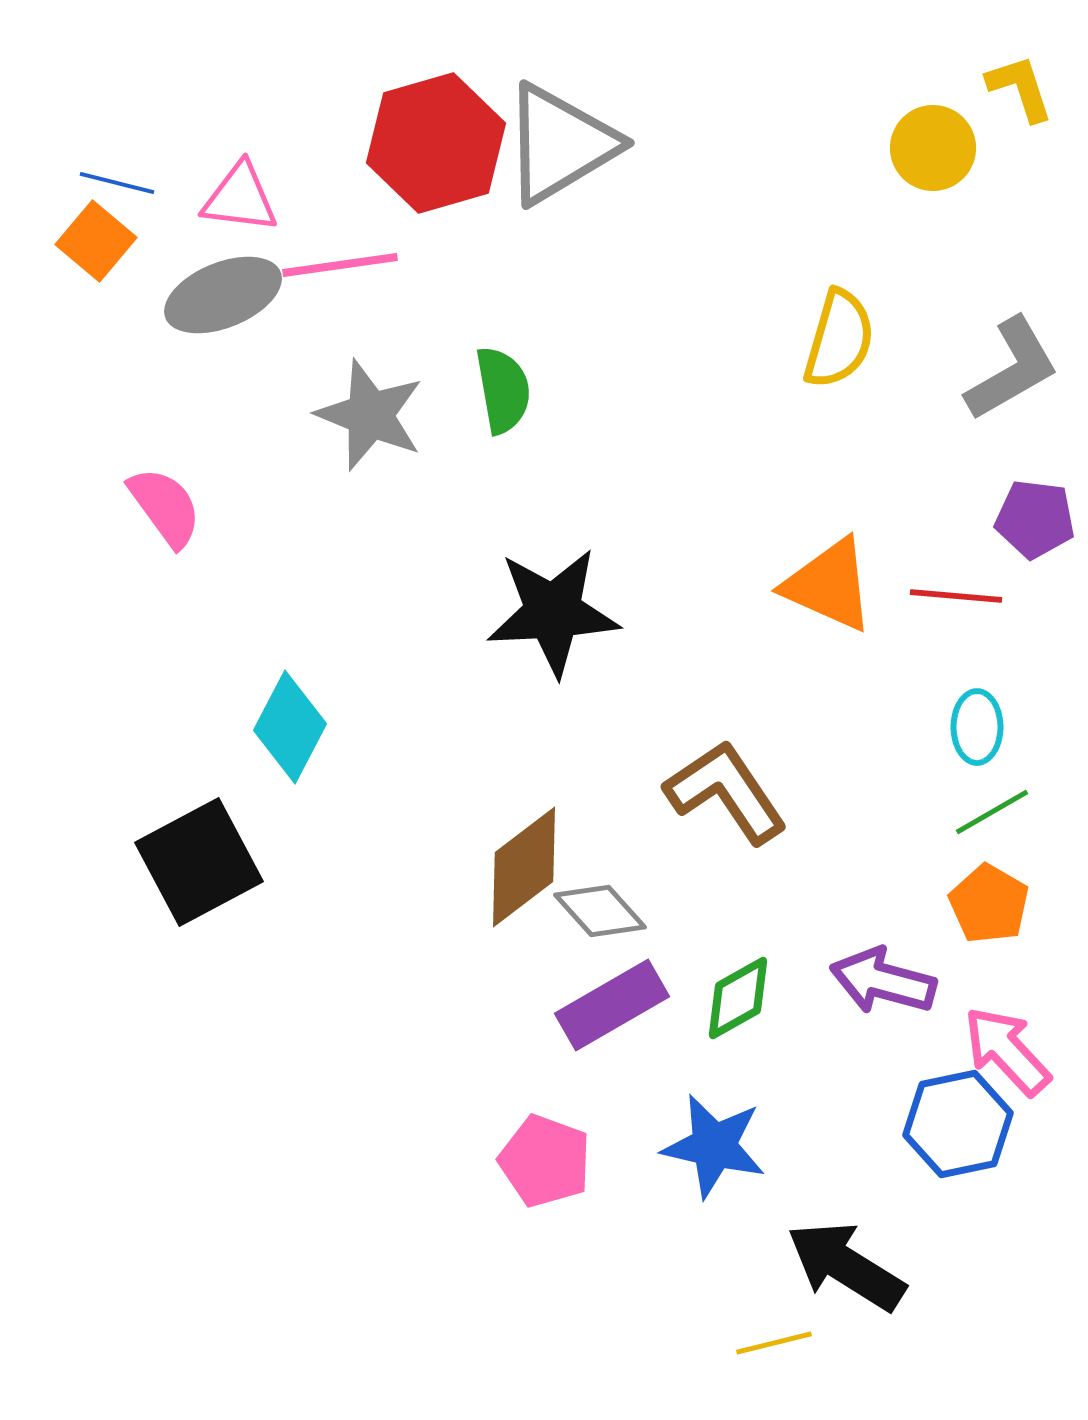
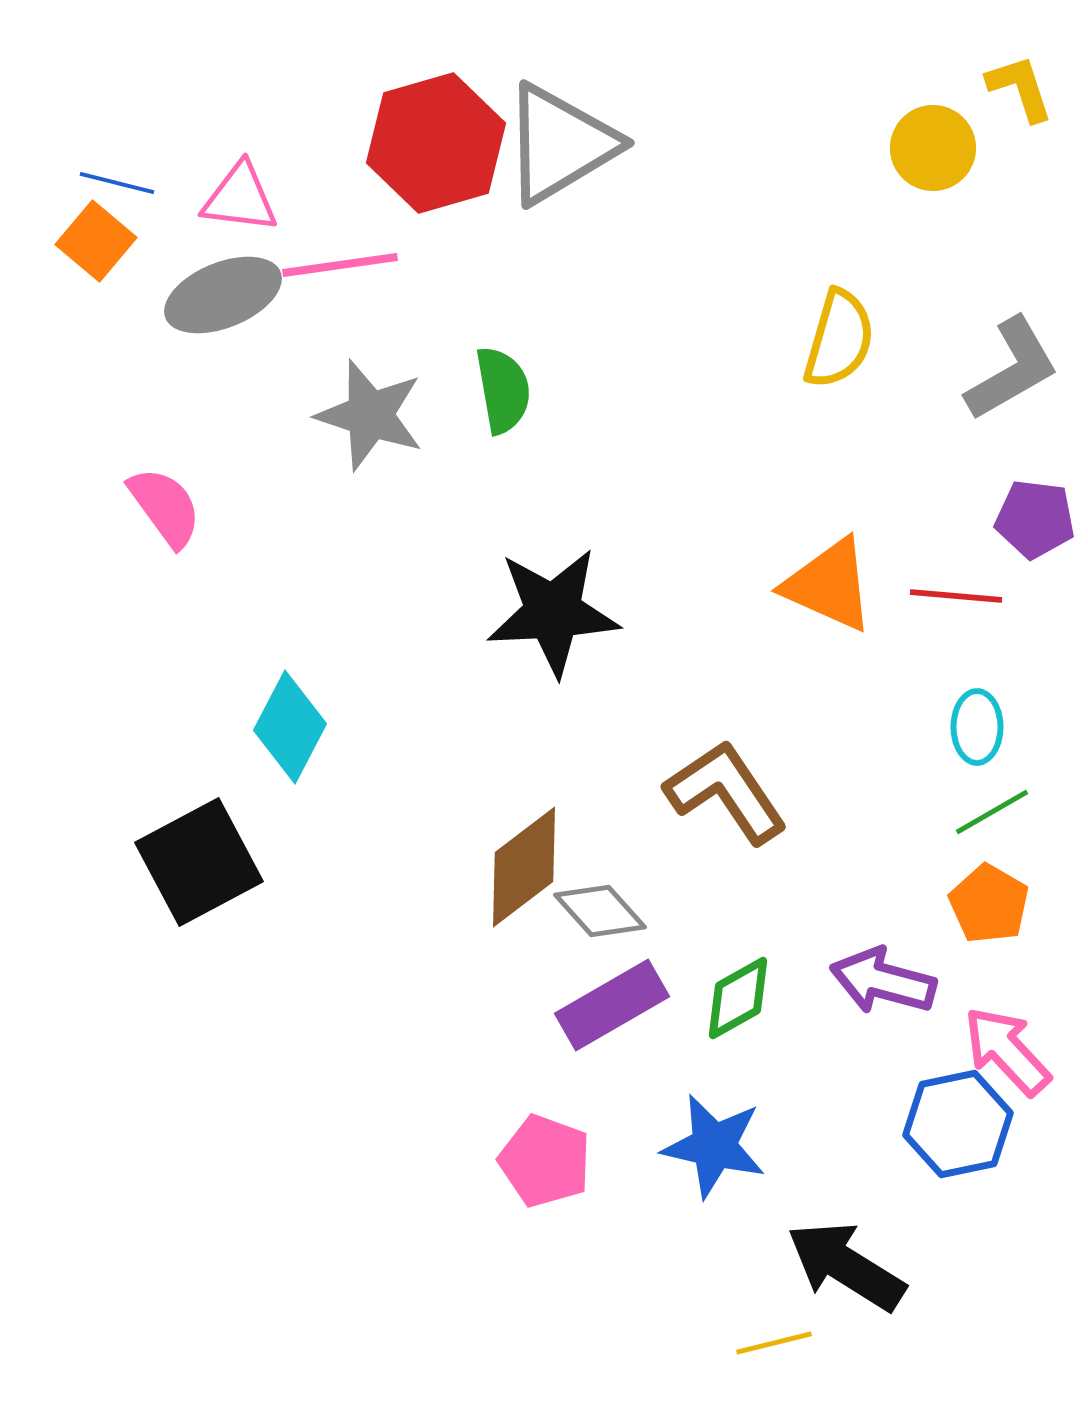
gray star: rotated 4 degrees counterclockwise
